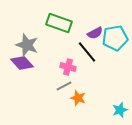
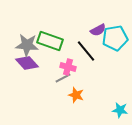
green rectangle: moved 9 px left, 18 px down
purple semicircle: moved 3 px right, 3 px up
gray star: rotated 15 degrees counterclockwise
black line: moved 1 px left, 1 px up
purple diamond: moved 5 px right
gray line: moved 1 px left, 8 px up
orange star: moved 2 px left, 3 px up
cyan star: rotated 28 degrees clockwise
